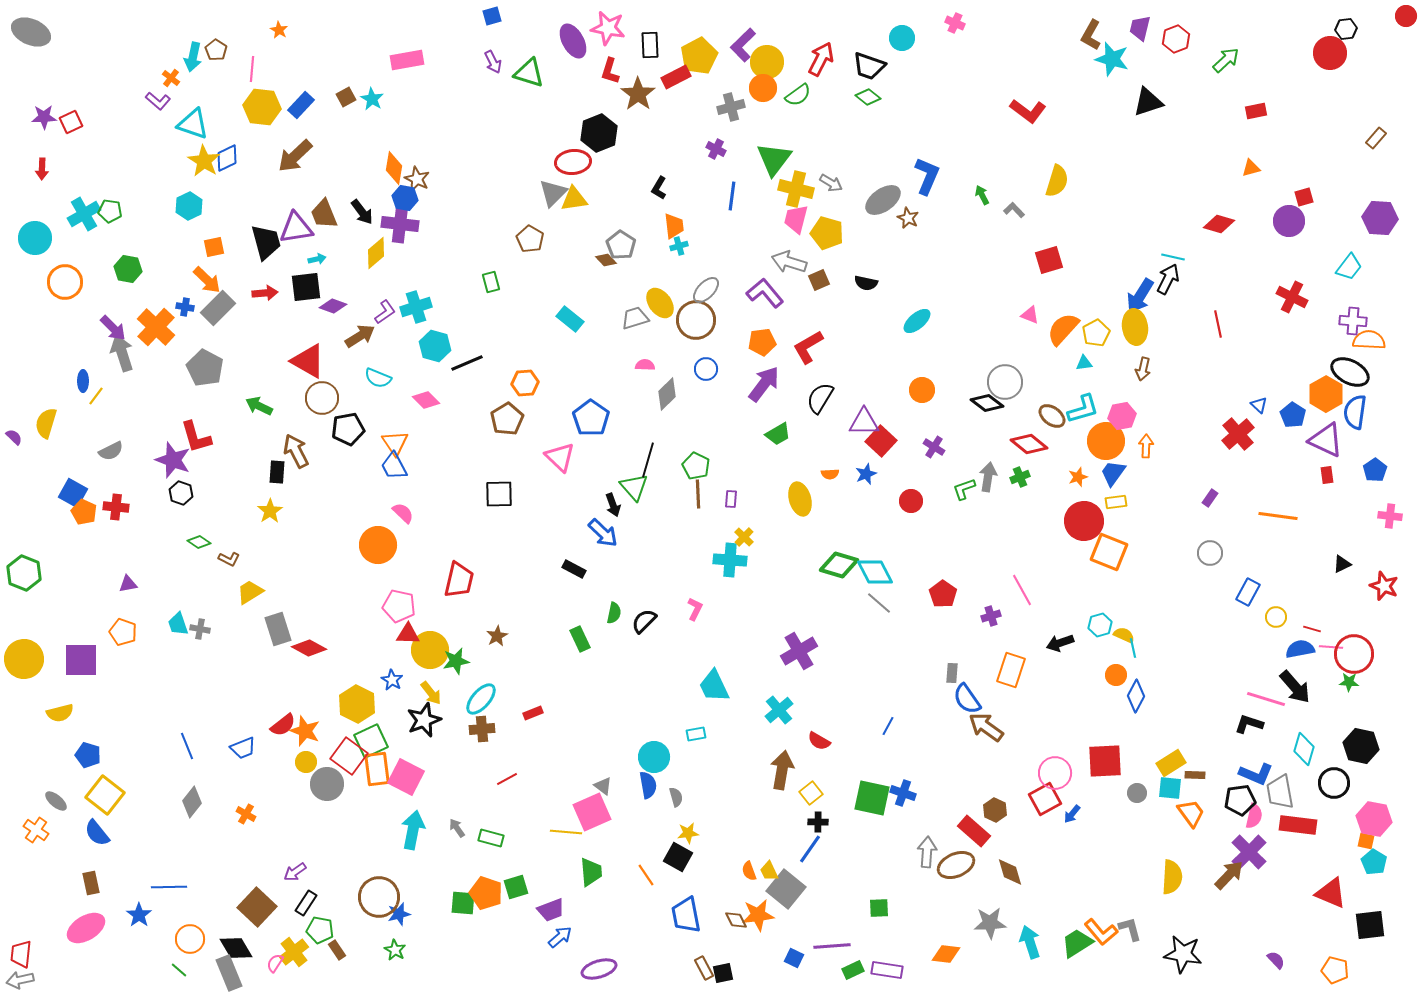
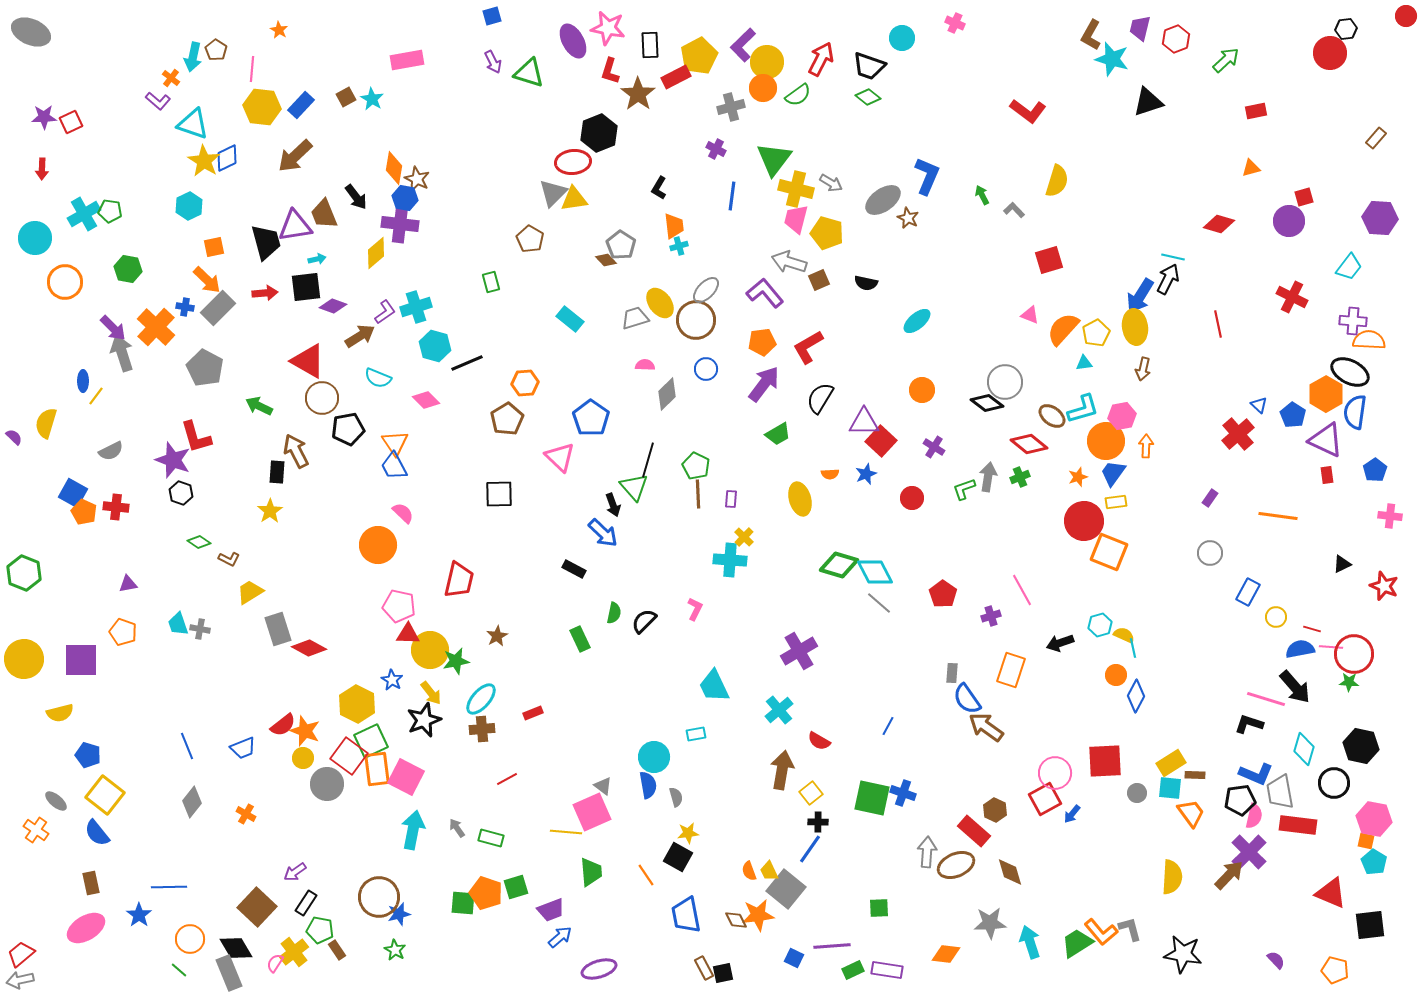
black arrow at (362, 212): moved 6 px left, 15 px up
purple triangle at (296, 228): moved 1 px left, 2 px up
red circle at (911, 501): moved 1 px right, 3 px up
yellow circle at (306, 762): moved 3 px left, 4 px up
red trapezoid at (21, 954): rotated 44 degrees clockwise
